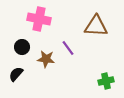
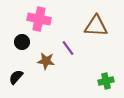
black circle: moved 5 px up
brown star: moved 2 px down
black semicircle: moved 3 px down
